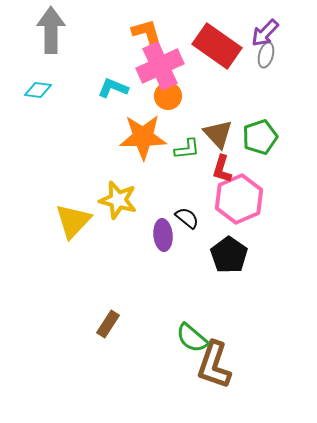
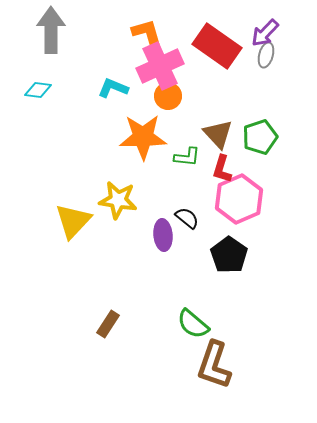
green L-shape: moved 8 px down; rotated 12 degrees clockwise
yellow star: rotated 6 degrees counterclockwise
green semicircle: moved 1 px right, 14 px up
